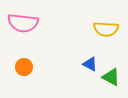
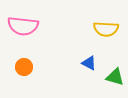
pink semicircle: moved 3 px down
blue triangle: moved 1 px left, 1 px up
green triangle: moved 4 px right; rotated 12 degrees counterclockwise
